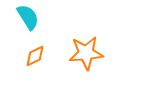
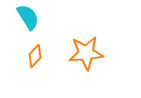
orange diamond: rotated 20 degrees counterclockwise
